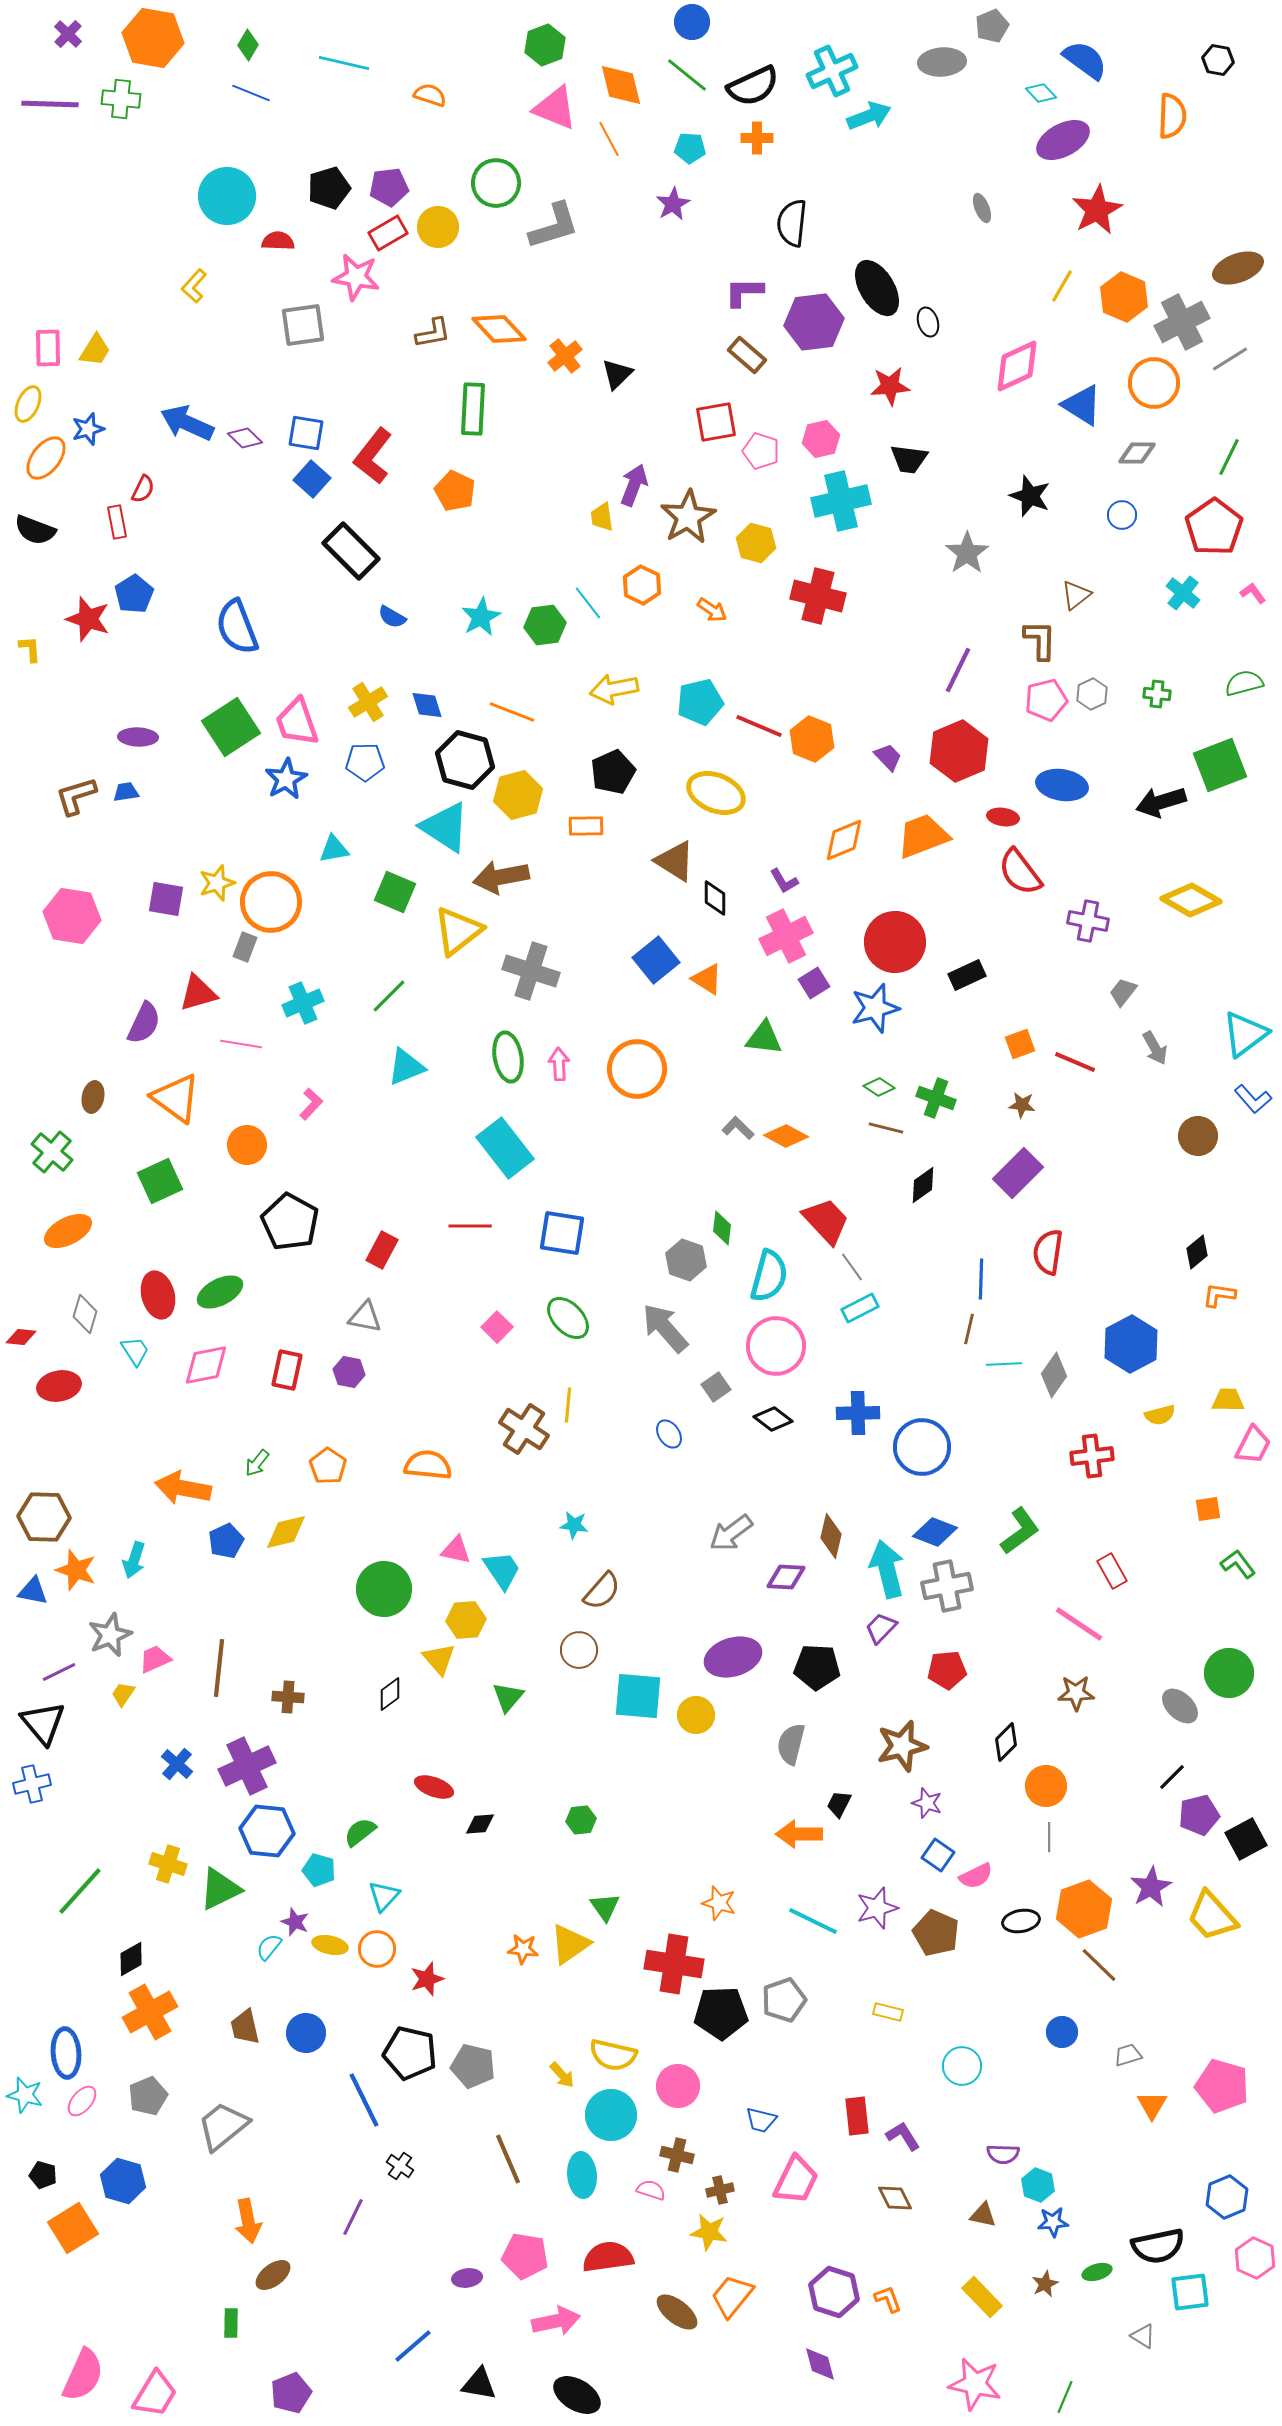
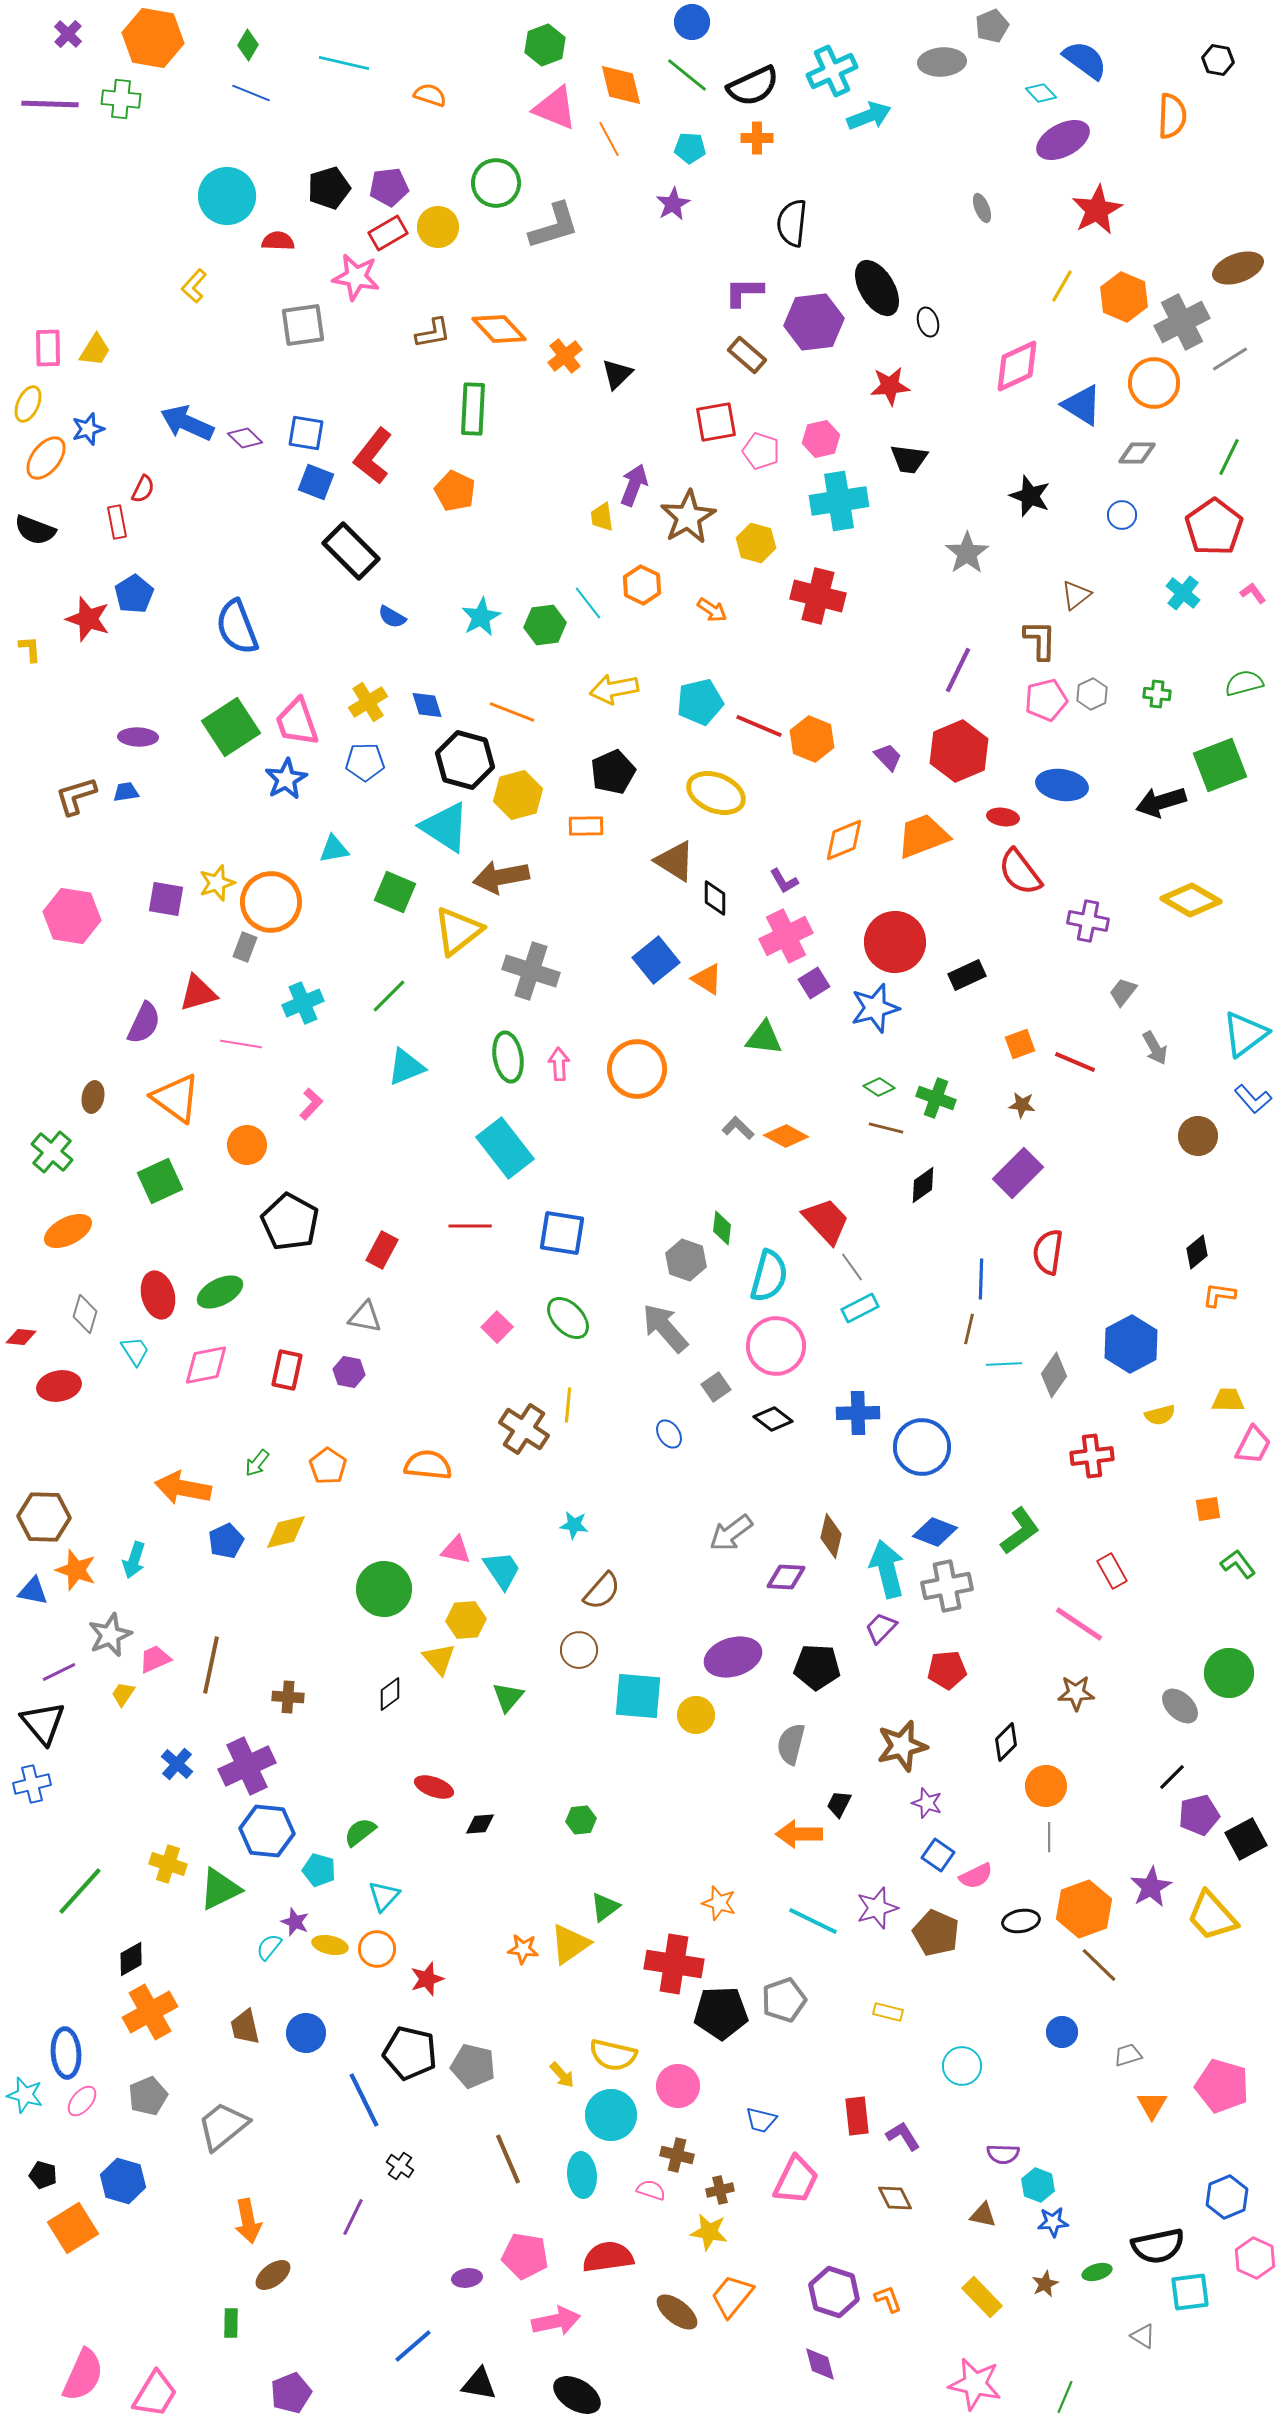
blue square at (312, 479): moved 4 px right, 3 px down; rotated 21 degrees counterclockwise
cyan cross at (841, 501): moved 2 px left; rotated 4 degrees clockwise
brown line at (219, 1668): moved 8 px left, 3 px up; rotated 6 degrees clockwise
green triangle at (605, 1907): rotated 28 degrees clockwise
